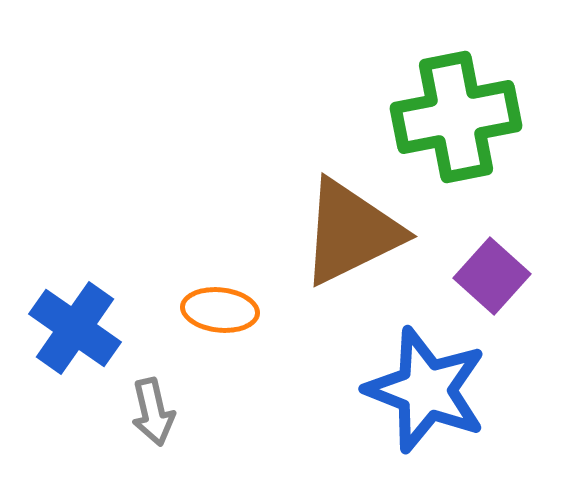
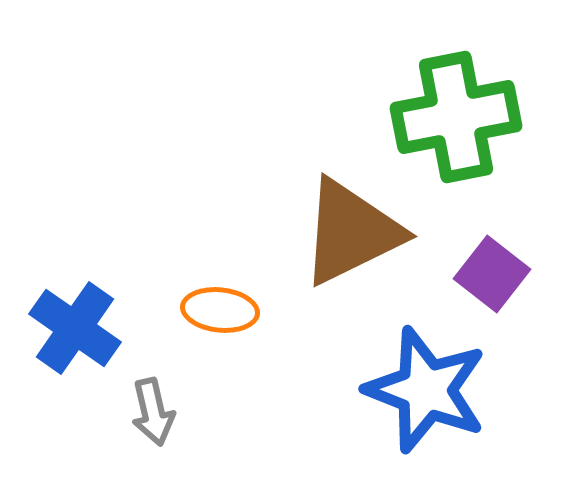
purple square: moved 2 px up; rotated 4 degrees counterclockwise
